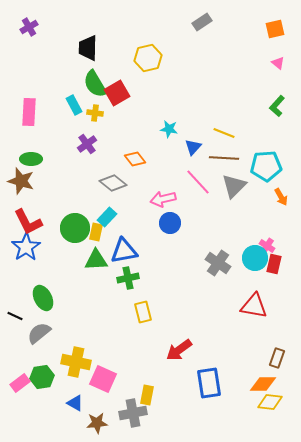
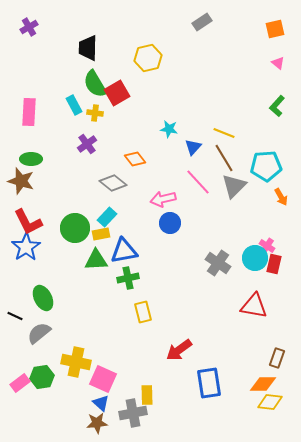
brown line at (224, 158): rotated 56 degrees clockwise
yellow rectangle at (96, 232): moved 5 px right, 2 px down; rotated 66 degrees clockwise
yellow rectangle at (147, 395): rotated 12 degrees counterclockwise
blue triangle at (75, 403): moved 26 px right; rotated 12 degrees clockwise
